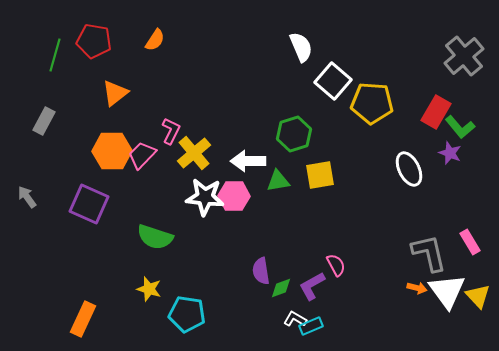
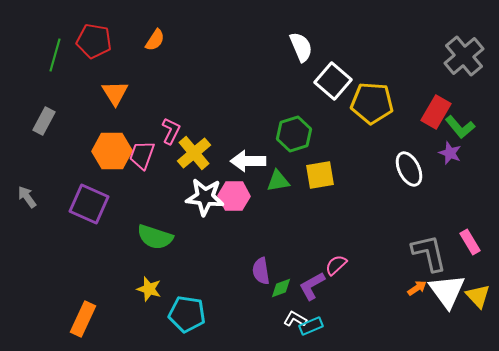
orange triangle: rotated 24 degrees counterclockwise
pink trapezoid: rotated 24 degrees counterclockwise
pink semicircle: rotated 105 degrees counterclockwise
orange arrow: rotated 48 degrees counterclockwise
